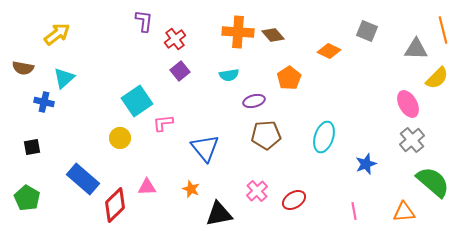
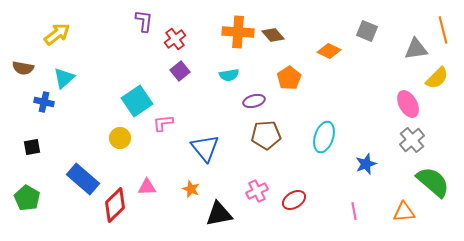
gray triangle: rotated 10 degrees counterclockwise
pink cross: rotated 15 degrees clockwise
